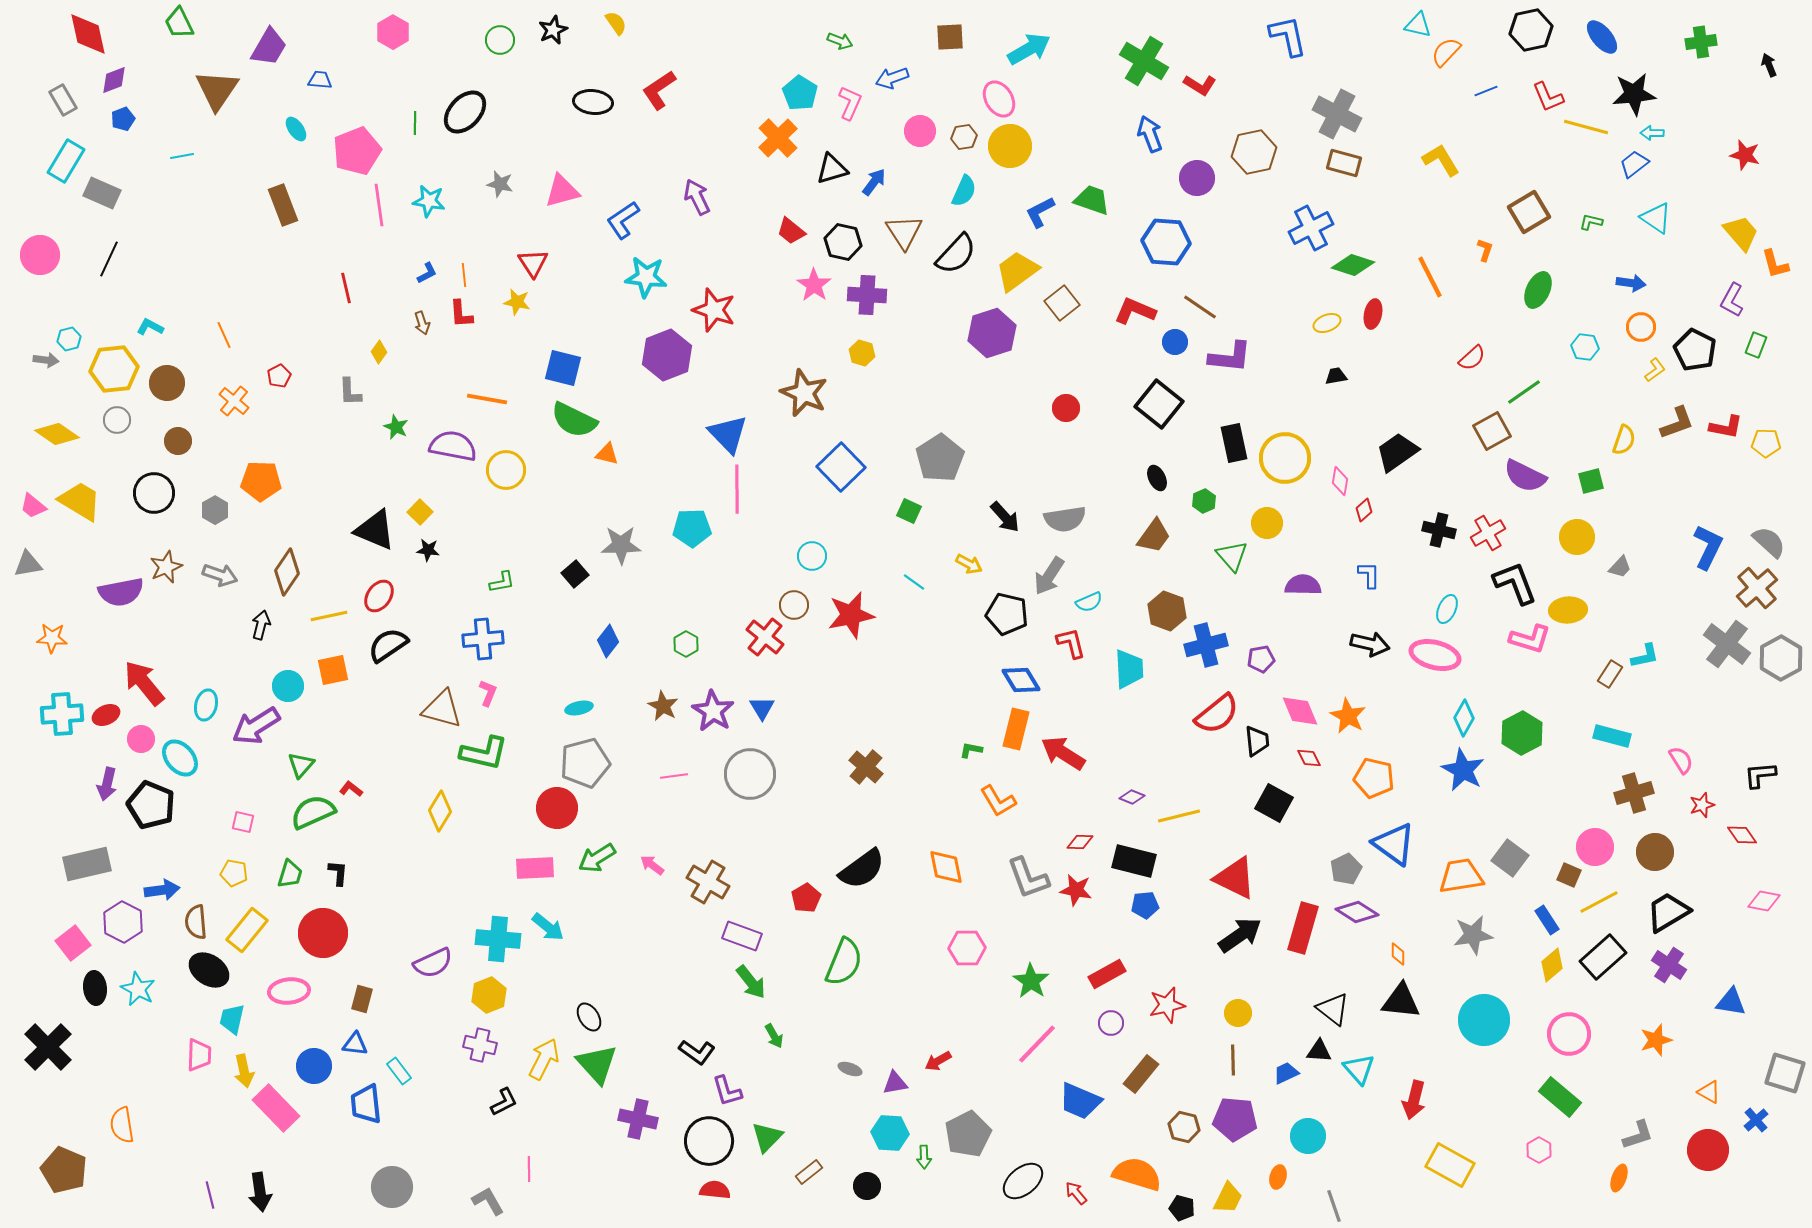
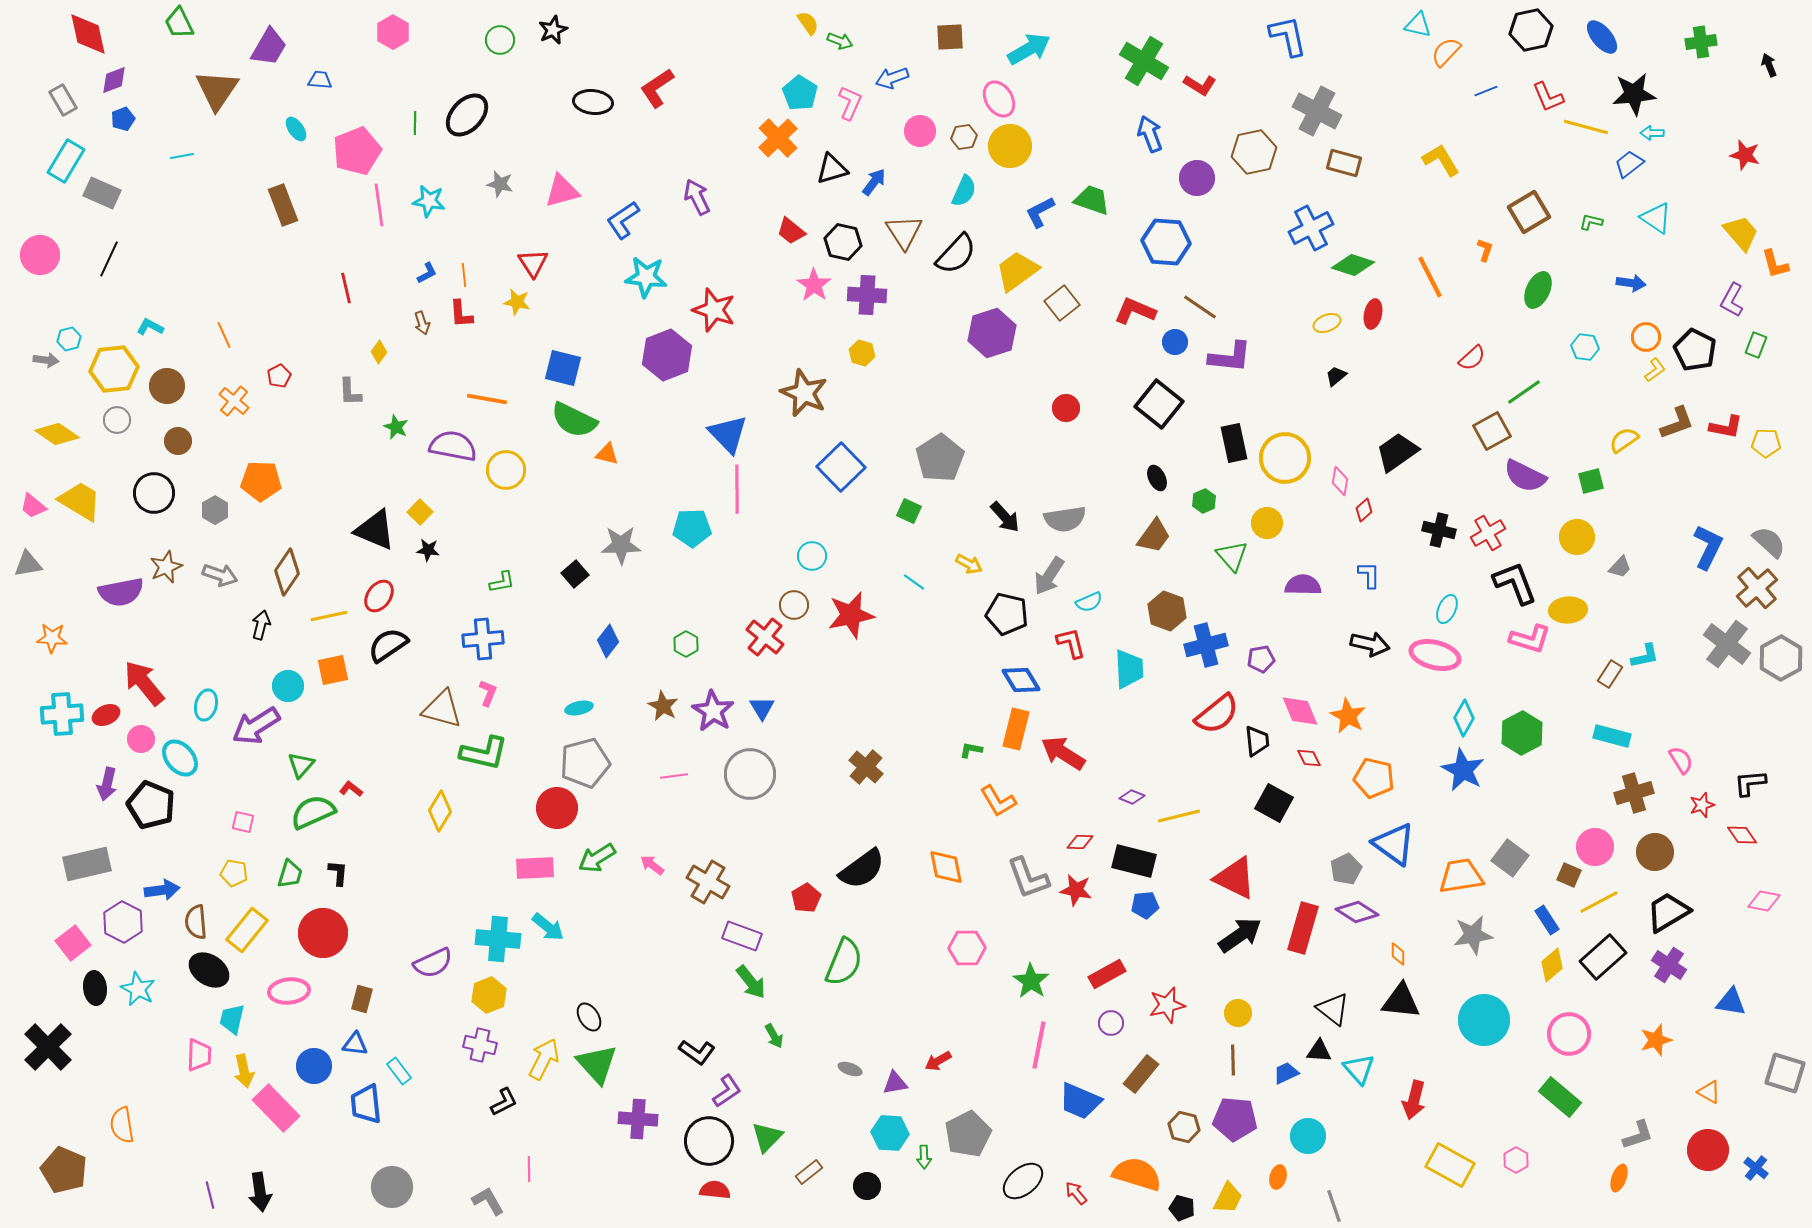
yellow semicircle at (616, 23): moved 192 px right
red L-shape at (659, 90): moved 2 px left, 2 px up
black ellipse at (465, 112): moved 2 px right, 3 px down
gray cross at (1337, 114): moved 20 px left, 3 px up
blue trapezoid at (1634, 164): moved 5 px left
orange circle at (1641, 327): moved 5 px right, 10 px down
black trapezoid at (1336, 376): rotated 30 degrees counterclockwise
brown circle at (167, 383): moved 3 px down
yellow semicircle at (1624, 440): rotated 144 degrees counterclockwise
black L-shape at (1760, 775): moved 10 px left, 8 px down
pink line at (1037, 1044): moved 2 px right, 1 px down; rotated 33 degrees counterclockwise
purple L-shape at (727, 1091): rotated 108 degrees counterclockwise
purple cross at (638, 1119): rotated 9 degrees counterclockwise
blue cross at (1756, 1120): moved 48 px down; rotated 10 degrees counterclockwise
pink hexagon at (1539, 1150): moved 23 px left, 10 px down
